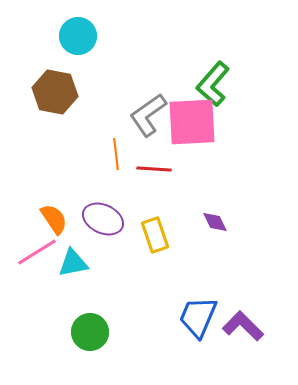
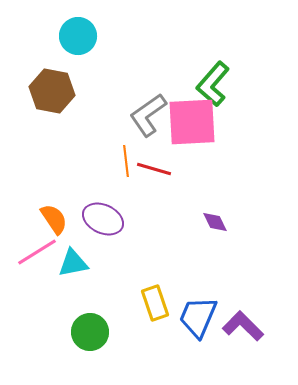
brown hexagon: moved 3 px left, 1 px up
orange line: moved 10 px right, 7 px down
red line: rotated 12 degrees clockwise
yellow rectangle: moved 68 px down
